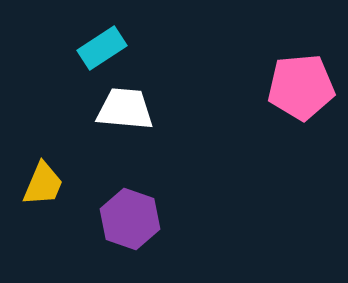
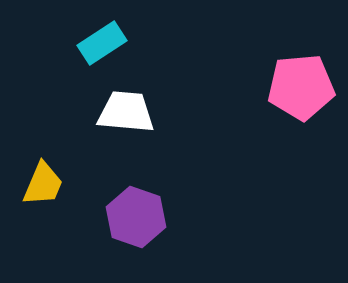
cyan rectangle: moved 5 px up
white trapezoid: moved 1 px right, 3 px down
purple hexagon: moved 6 px right, 2 px up
